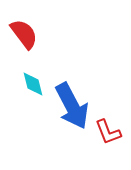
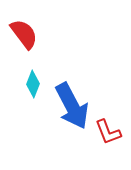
cyan diamond: rotated 36 degrees clockwise
